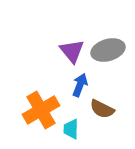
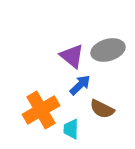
purple triangle: moved 5 px down; rotated 12 degrees counterclockwise
blue arrow: rotated 25 degrees clockwise
